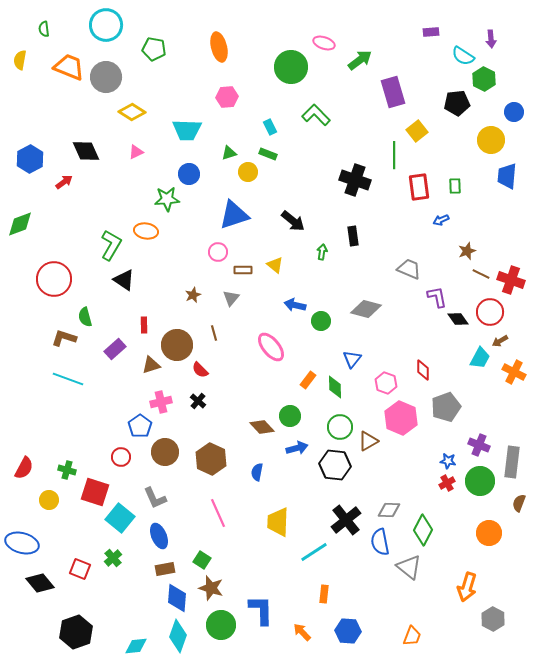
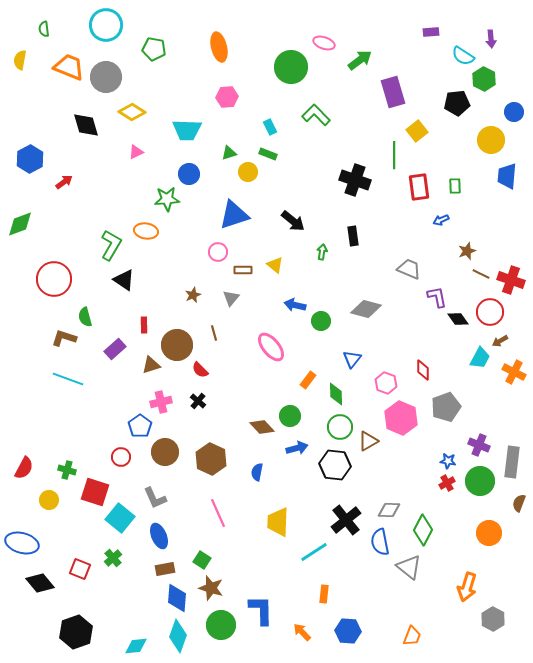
black diamond at (86, 151): moved 26 px up; rotated 8 degrees clockwise
green diamond at (335, 387): moved 1 px right, 7 px down
